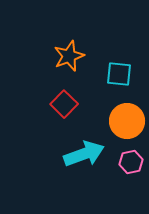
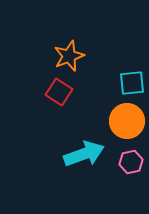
cyan square: moved 13 px right, 9 px down; rotated 12 degrees counterclockwise
red square: moved 5 px left, 12 px up; rotated 12 degrees counterclockwise
